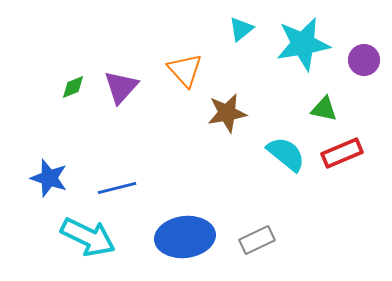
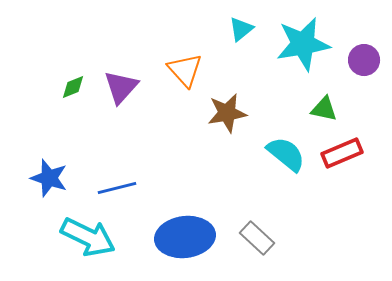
gray rectangle: moved 2 px up; rotated 68 degrees clockwise
